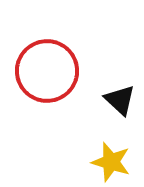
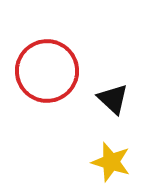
black triangle: moved 7 px left, 1 px up
